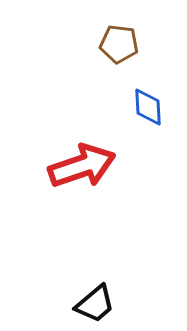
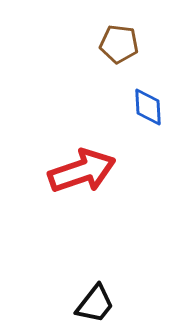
red arrow: moved 5 px down
black trapezoid: rotated 12 degrees counterclockwise
